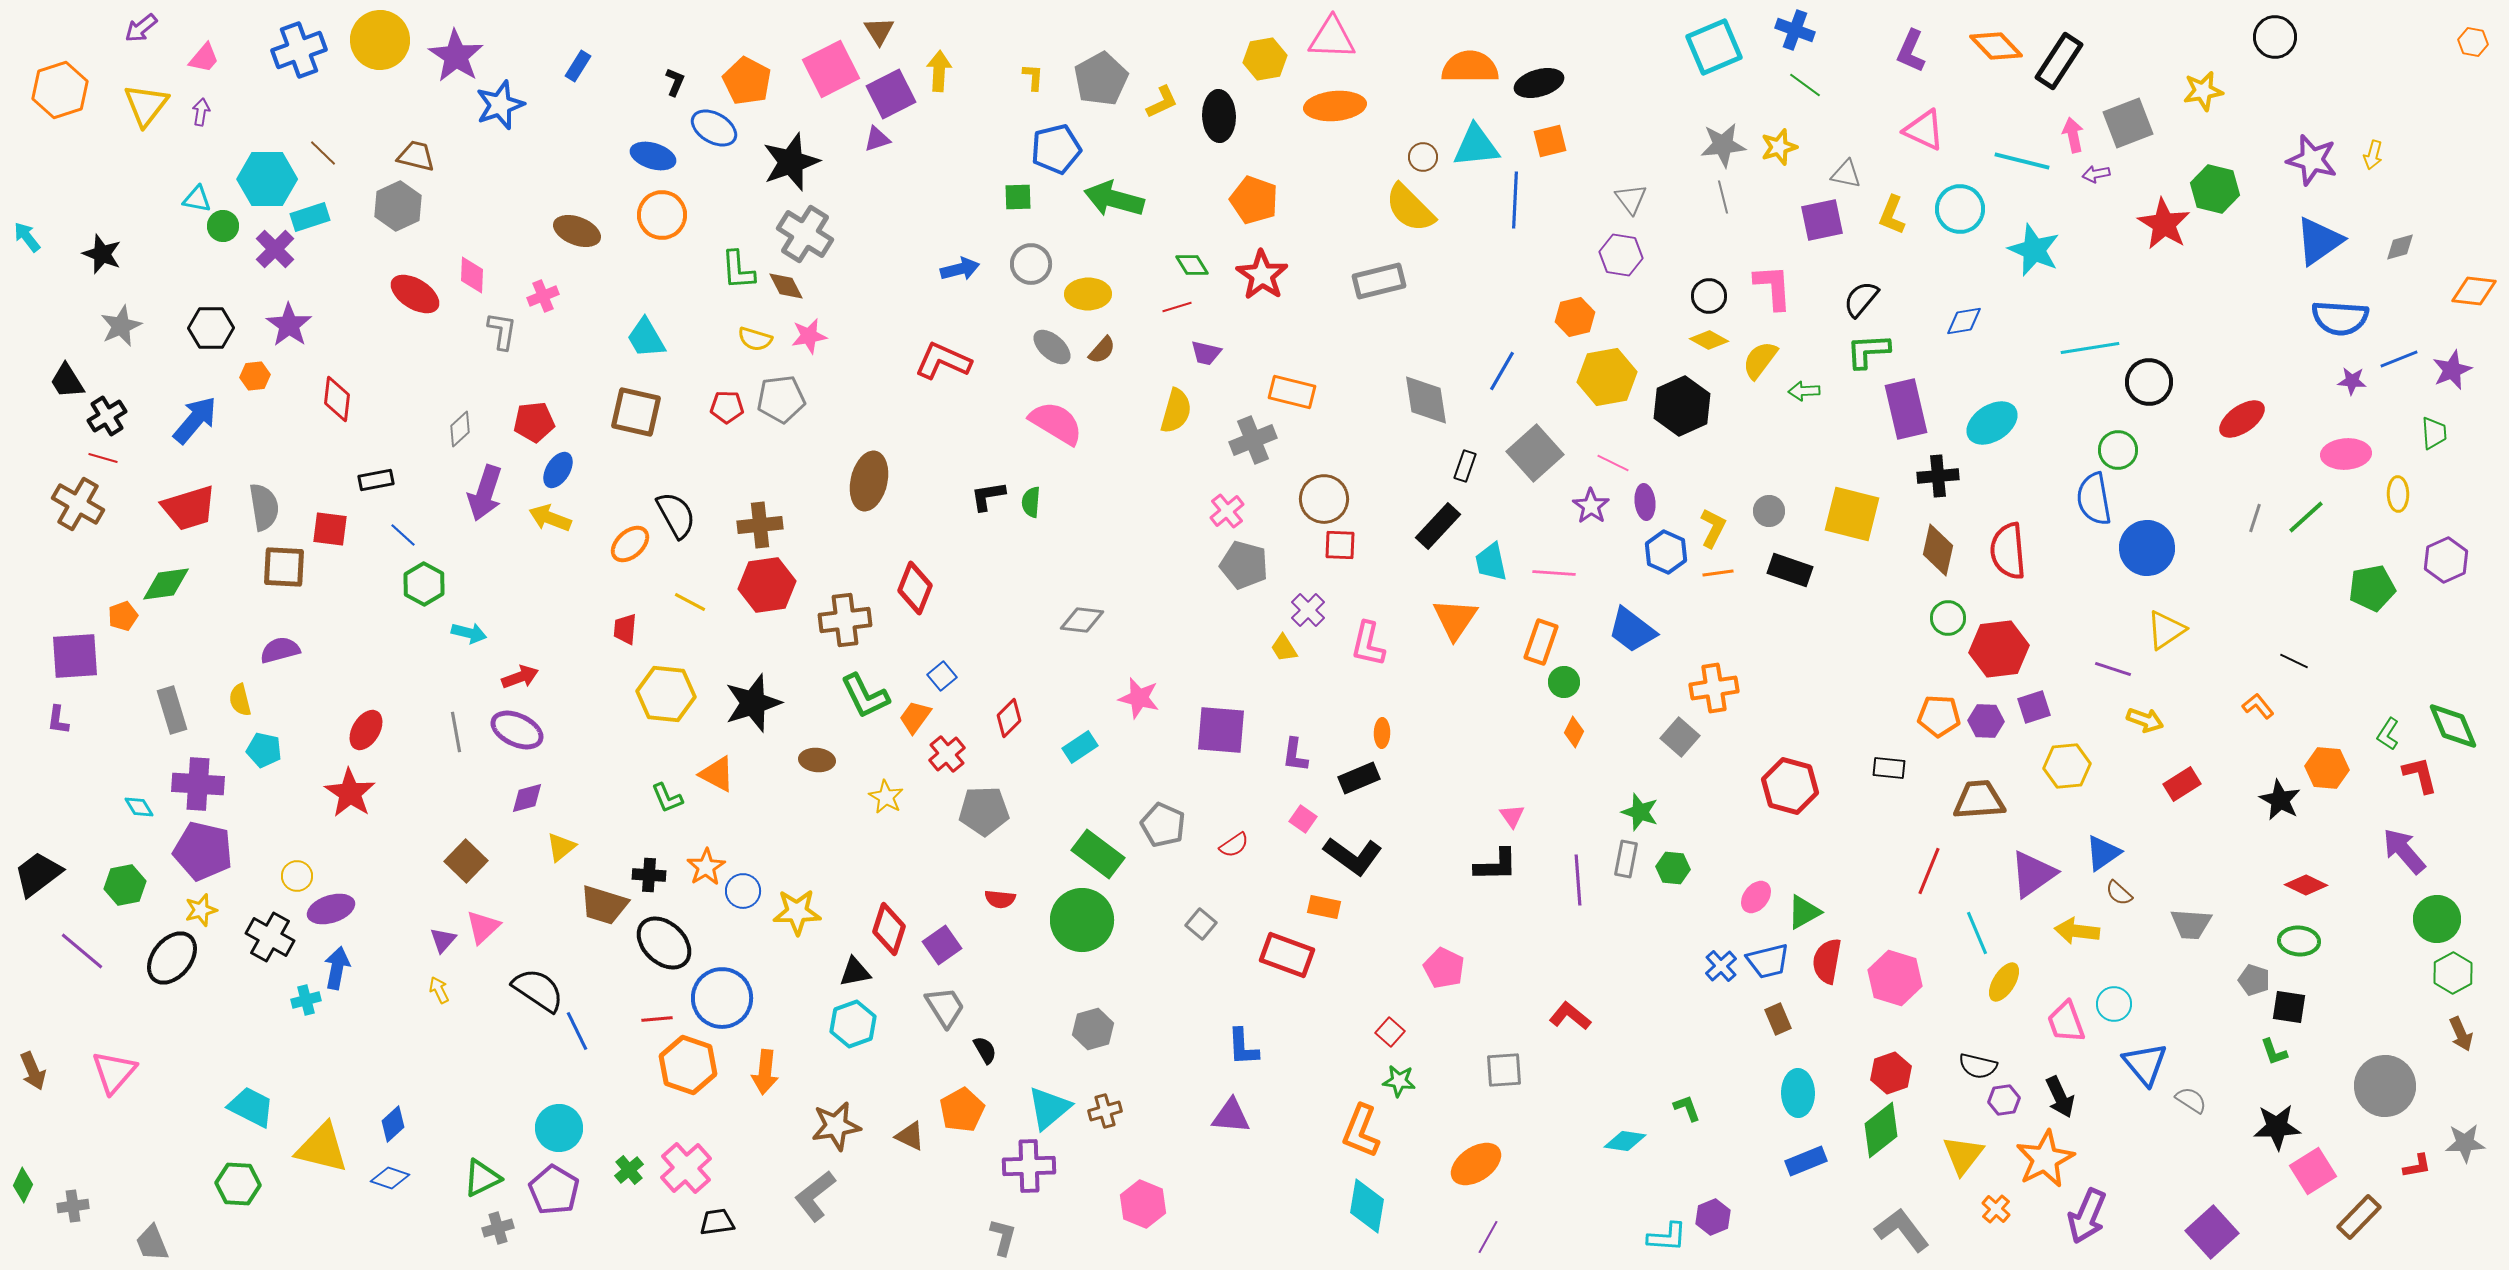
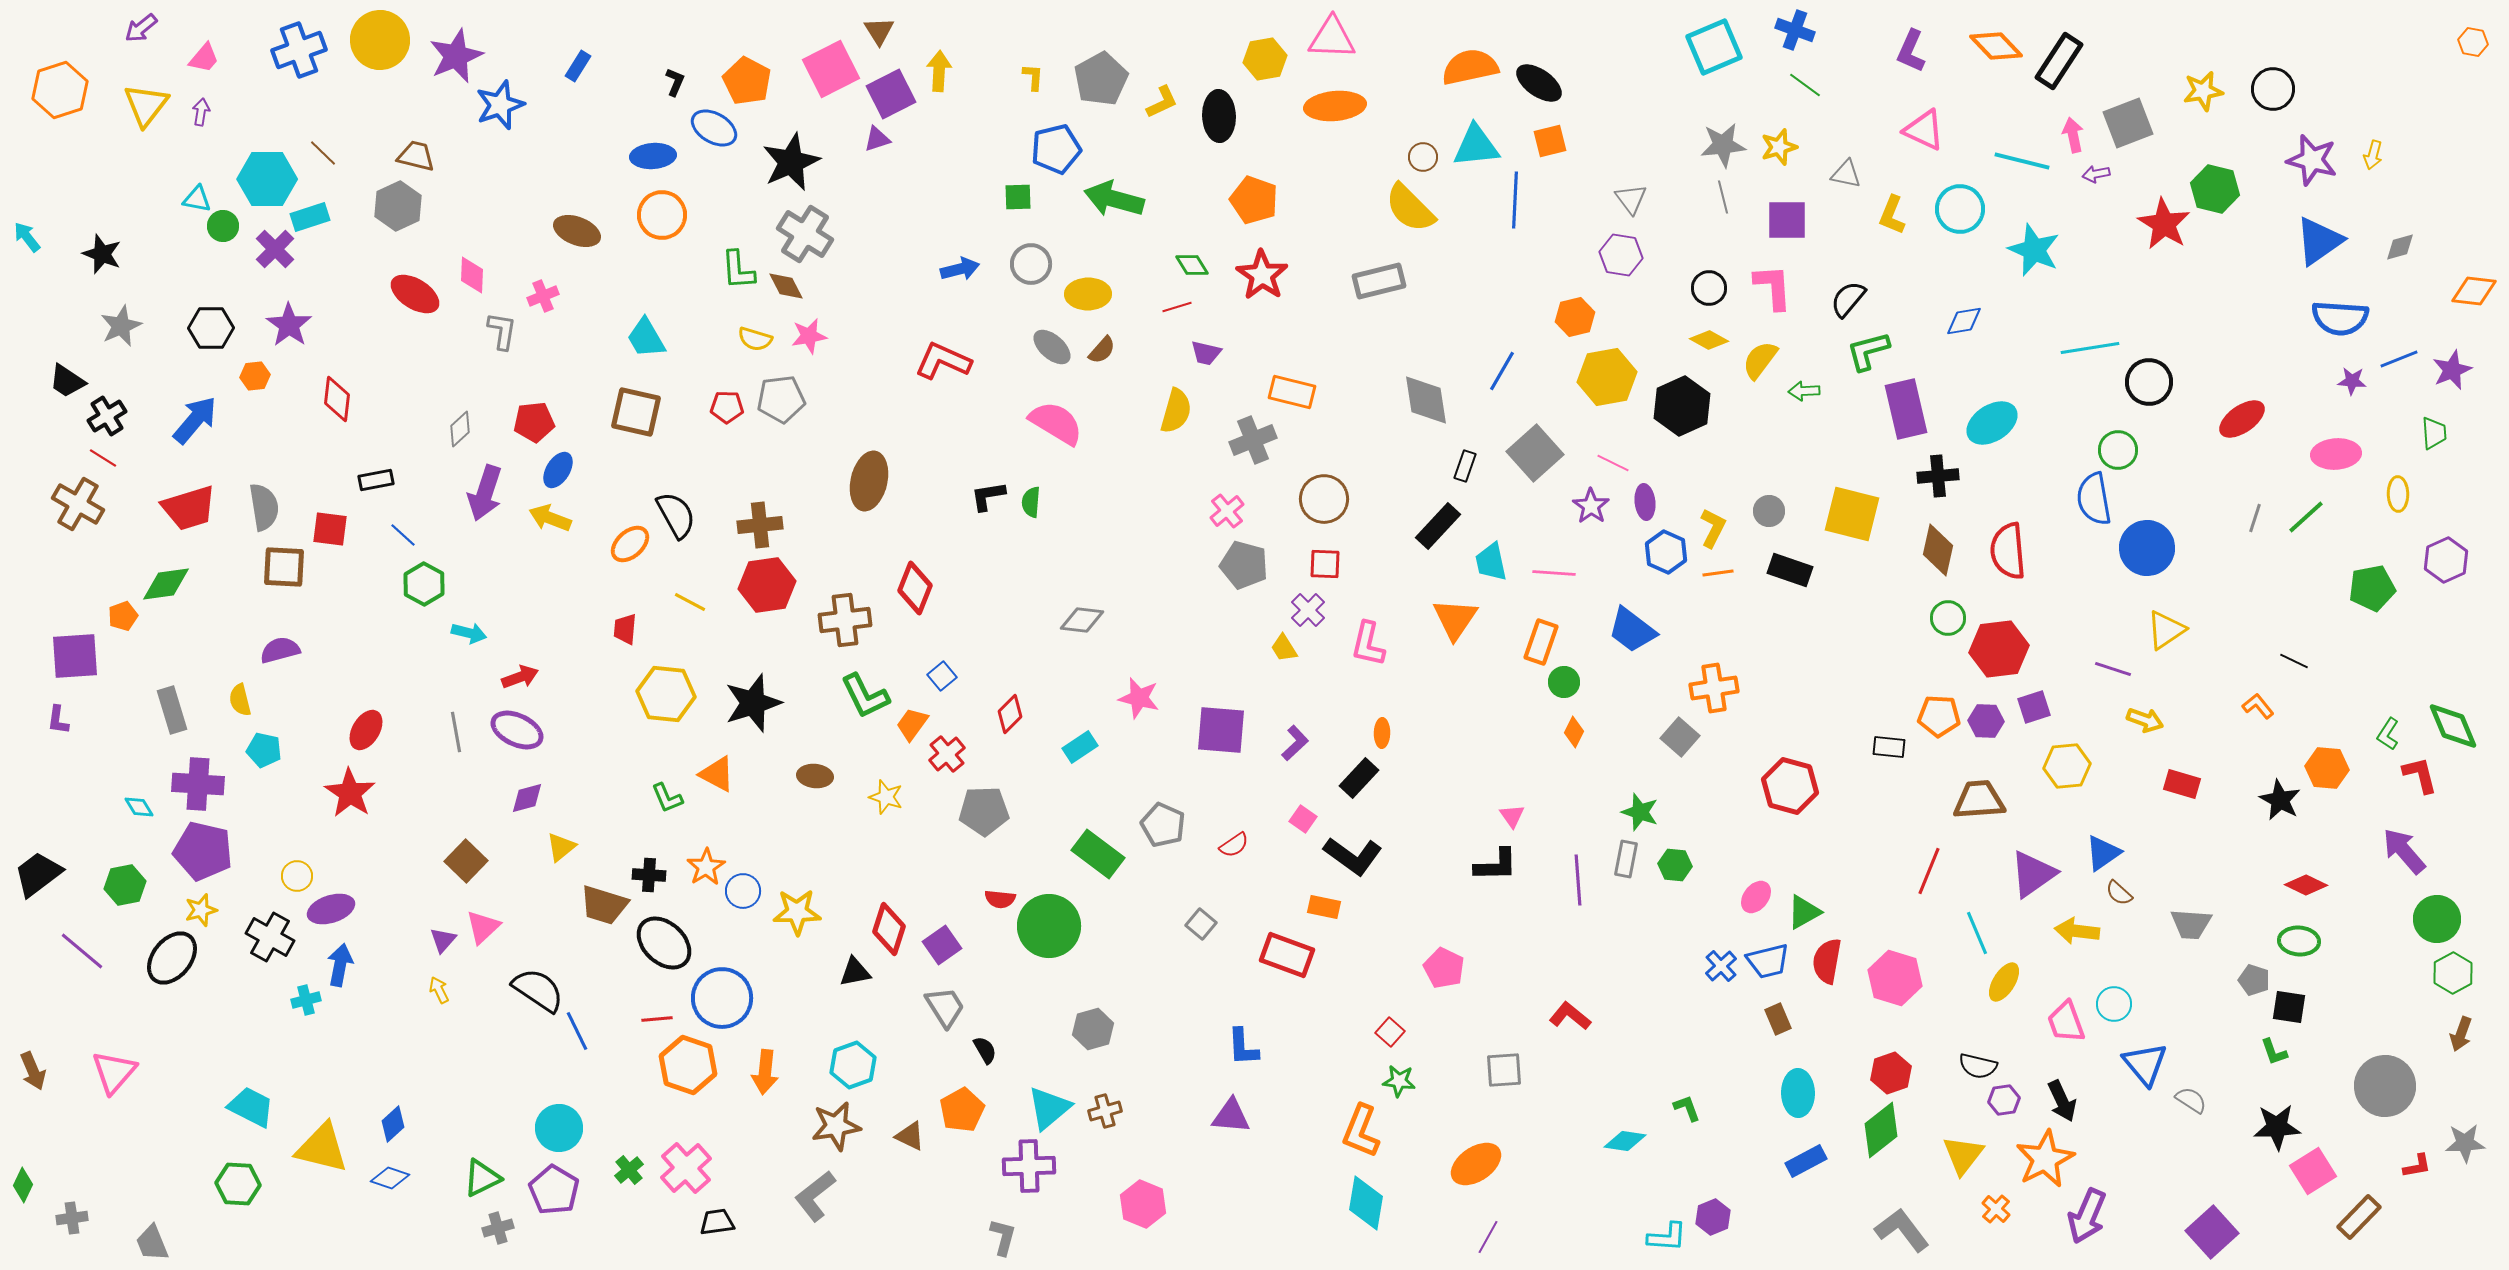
black circle at (2275, 37): moved 2 px left, 52 px down
purple star at (456, 56): rotated 16 degrees clockwise
orange semicircle at (1470, 67): rotated 12 degrees counterclockwise
black ellipse at (1539, 83): rotated 51 degrees clockwise
blue ellipse at (653, 156): rotated 21 degrees counterclockwise
black star at (791, 162): rotated 4 degrees counterclockwise
purple square at (1822, 220): moved 35 px left; rotated 12 degrees clockwise
black circle at (1709, 296): moved 8 px up
black semicircle at (1861, 299): moved 13 px left
green L-shape at (1868, 351): rotated 12 degrees counterclockwise
black trapezoid at (67, 381): rotated 24 degrees counterclockwise
pink ellipse at (2346, 454): moved 10 px left
red line at (103, 458): rotated 16 degrees clockwise
red square at (1340, 545): moved 15 px left, 19 px down
orange trapezoid at (915, 717): moved 3 px left, 7 px down
red diamond at (1009, 718): moved 1 px right, 4 px up
purple L-shape at (1295, 755): moved 12 px up; rotated 141 degrees counterclockwise
brown ellipse at (817, 760): moved 2 px left, 16 px down
black rectangle at (1889, 768): moved 21 px up
black rectangle at (1359, 778): rotated 24 degrees counterclockwise
red rectangle at (2182, 784): rotated 48 degrees clockwise
yellow star at (886, 797): rotated 12 degrees counterclockwise
green hexagon at (1673, 868): moved 2 px right, 3 px up
green circle at (1082, 920): moved 33 px left, 6 px down
blue arrow at (337, 968): moved 3 px right, 3 px up
cyan hexagon at (853, 1024): moved 41 px down
brown arrow at (2461, 1034): rotated 44 degrees clockwise
black arrow at (2060, 1097): moved 2 px right, 4 px down
blue rectangle at (1806, 1161): rotated 6 degrees counterclockwise
gray cross at (73, 1206): moved 1 px left, 12 px down
cyan diamond at (1367, 1206): moved 1 px left, 3 px up
